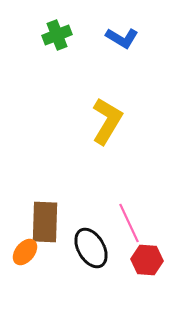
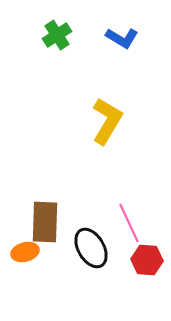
green cross: rotated 12 degrees counterclockwise
orange ellipse: rotated 36 degrees clockwise
